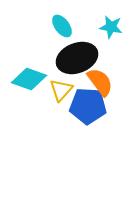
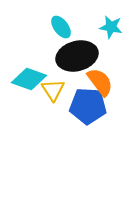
cyan ellipse: moved 1 px left, 1 px down
black ellipse: moved 2 px up; rotated 6 degrees clockwise
yellow triangle: moved 8 px left; rotated 15 degrees counterclockwise
